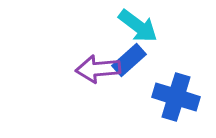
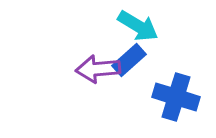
cyan arrow: rotated 6 degrees counterclockwise
